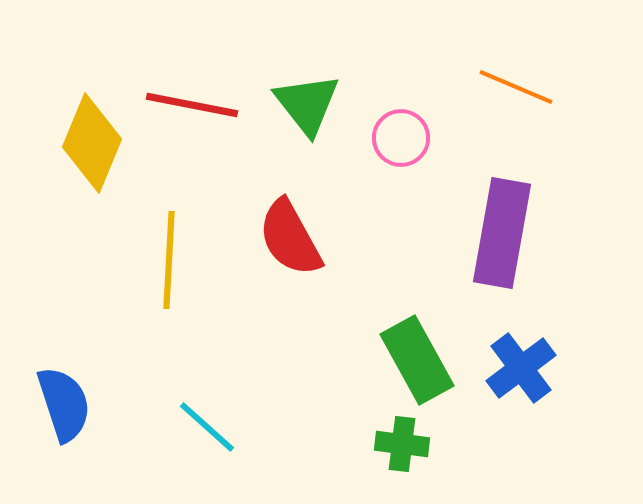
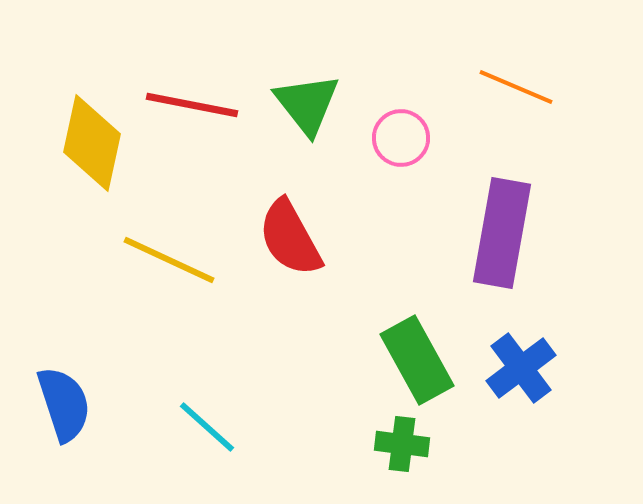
yellow diamond: rotated 10 degrees counterclockwise
yellow line: rotated 68 degrees counterclockwise
